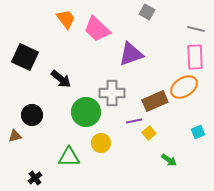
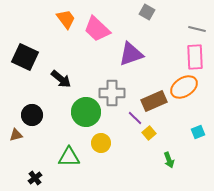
gray line: moved 1 px right
brown rectangle: moved 1 px left
purple line: moved 1 px right, 3 px up; rotated 56 degrees clockwise
brown triangle: moved 1 px right, 1 px up
green arrow: rotated 35 degrees clockwise
